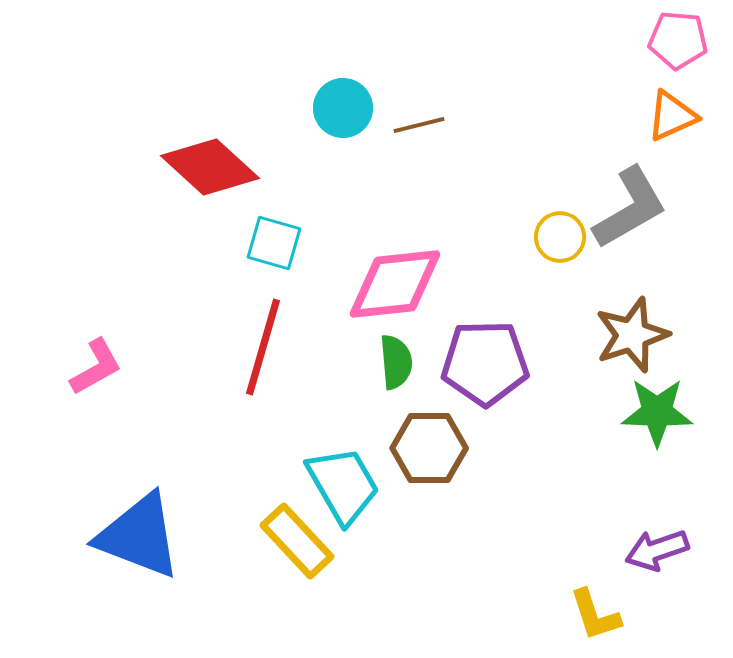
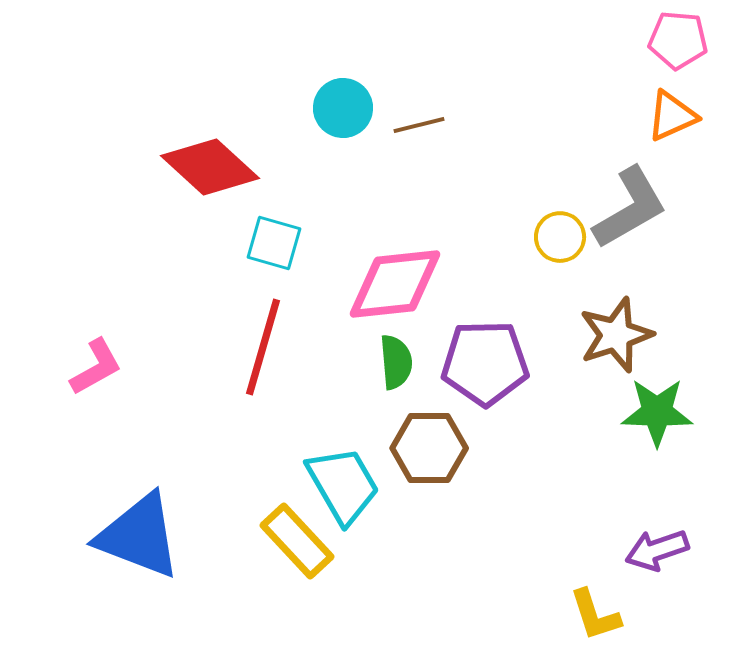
brown star: moved 16 px left
